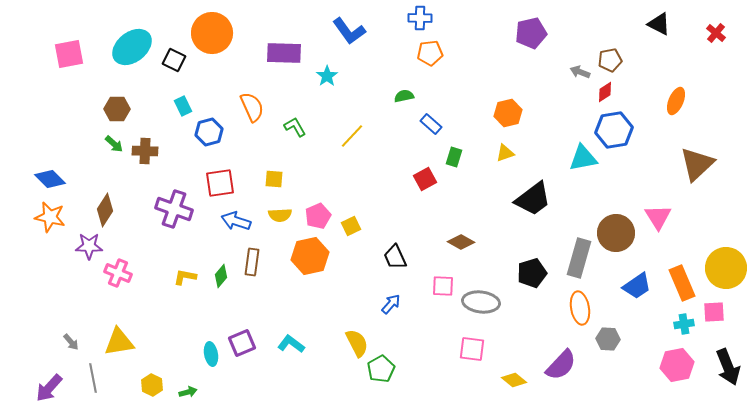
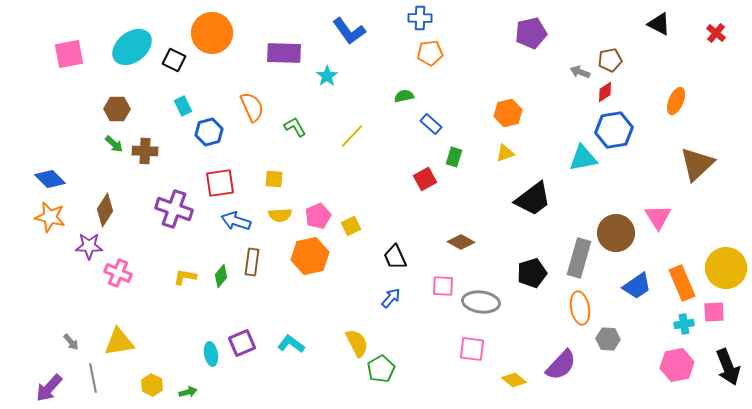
blue arrow at (391, 304): moved 6 px up
